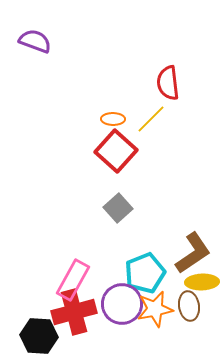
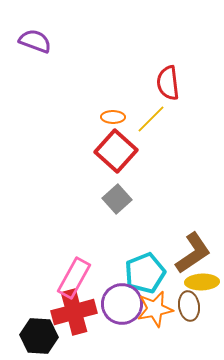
orange ellipse: moved 2 px up
gray square: moved 1 px left, 9 px up
pink rectangle: moved 1 px right, 2 px up
